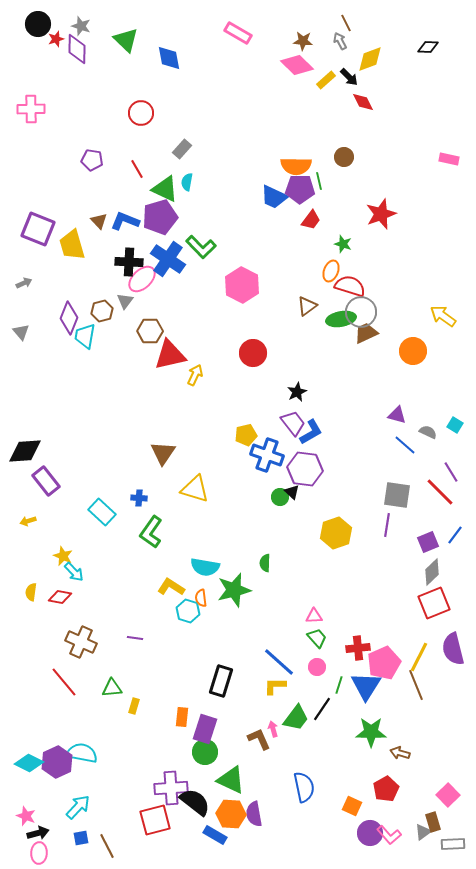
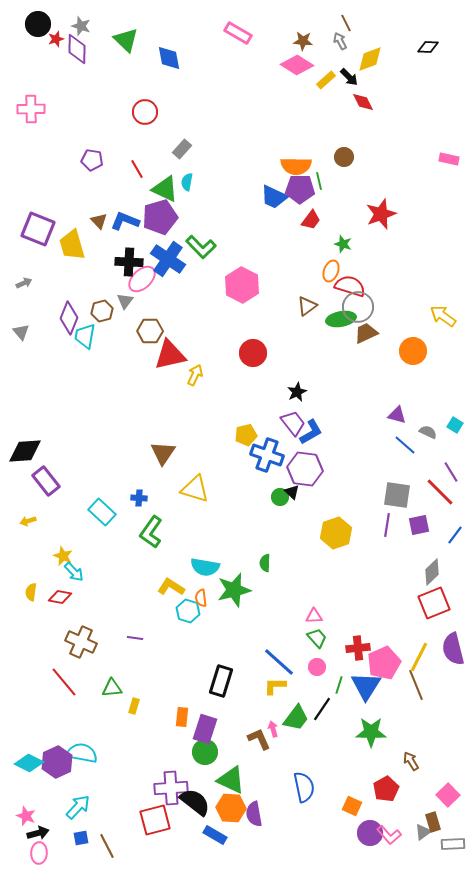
pink diamond at (297, 65): rotated 12 degrees counterclockwise
red circle at (141, 113): moved 4 px right, 1 px up
gray circle at (361, 312): moved 3 px left, 5 px up
purple square at (428, 542): moved 9 px left, 17 px up; rotated 10 degrees clockwise
brown arrow at (400, 753): moved 11 px right, 8 px down; rotated 42 degrees clockwise
orange hexagon at (231, 814): moved 6 px up
